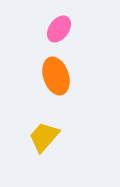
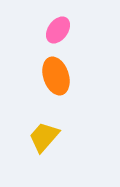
pink ellipse: moved 1 px left, 1 px down
